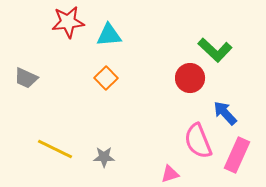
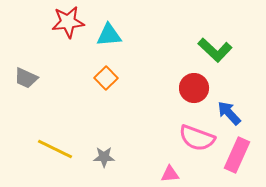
red circle: moved 4 px right, 10 px down
blue arrow: moved 4 px right
pink semicircle: moved 1 px left, 3 px up; rotated 48 degrees counterclockwise
pink triangle: rotated 12 degrees clockwise
